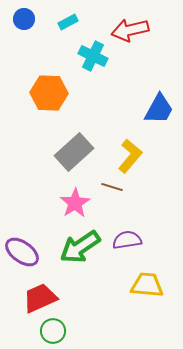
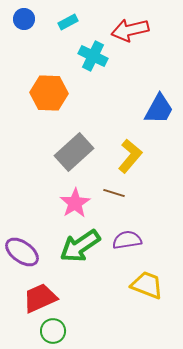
brown line: moved 2 px right, 6 px down
green arrow: moved 1 px up
yellow trapezoid: rotated 16 degrees clockwise
